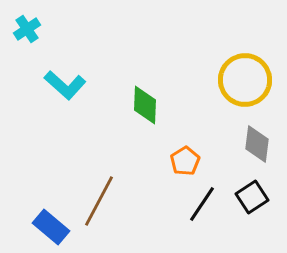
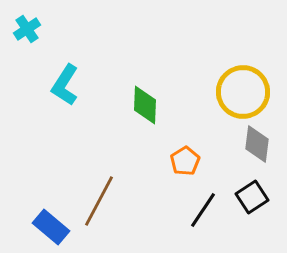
yellow circle: moved 2 px left, 12 px down
cyan L-shape: rotated 81 degrees clockwise
black line: moved 1 px right, 6 px down
